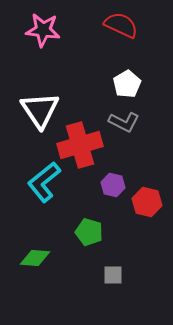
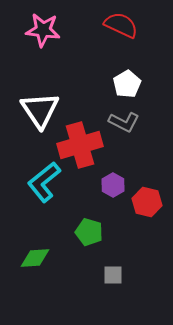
purple hexagon: rotated 15 degrees clockwise
green diamond: rotated 8 degrees counterclockwise
